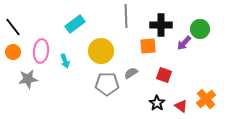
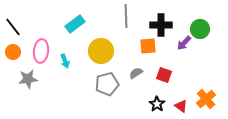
gray semicircle: moved 5 px right
gray pentagon: rotated 15 degrees counterclockwise
black star: moved 1 px down
